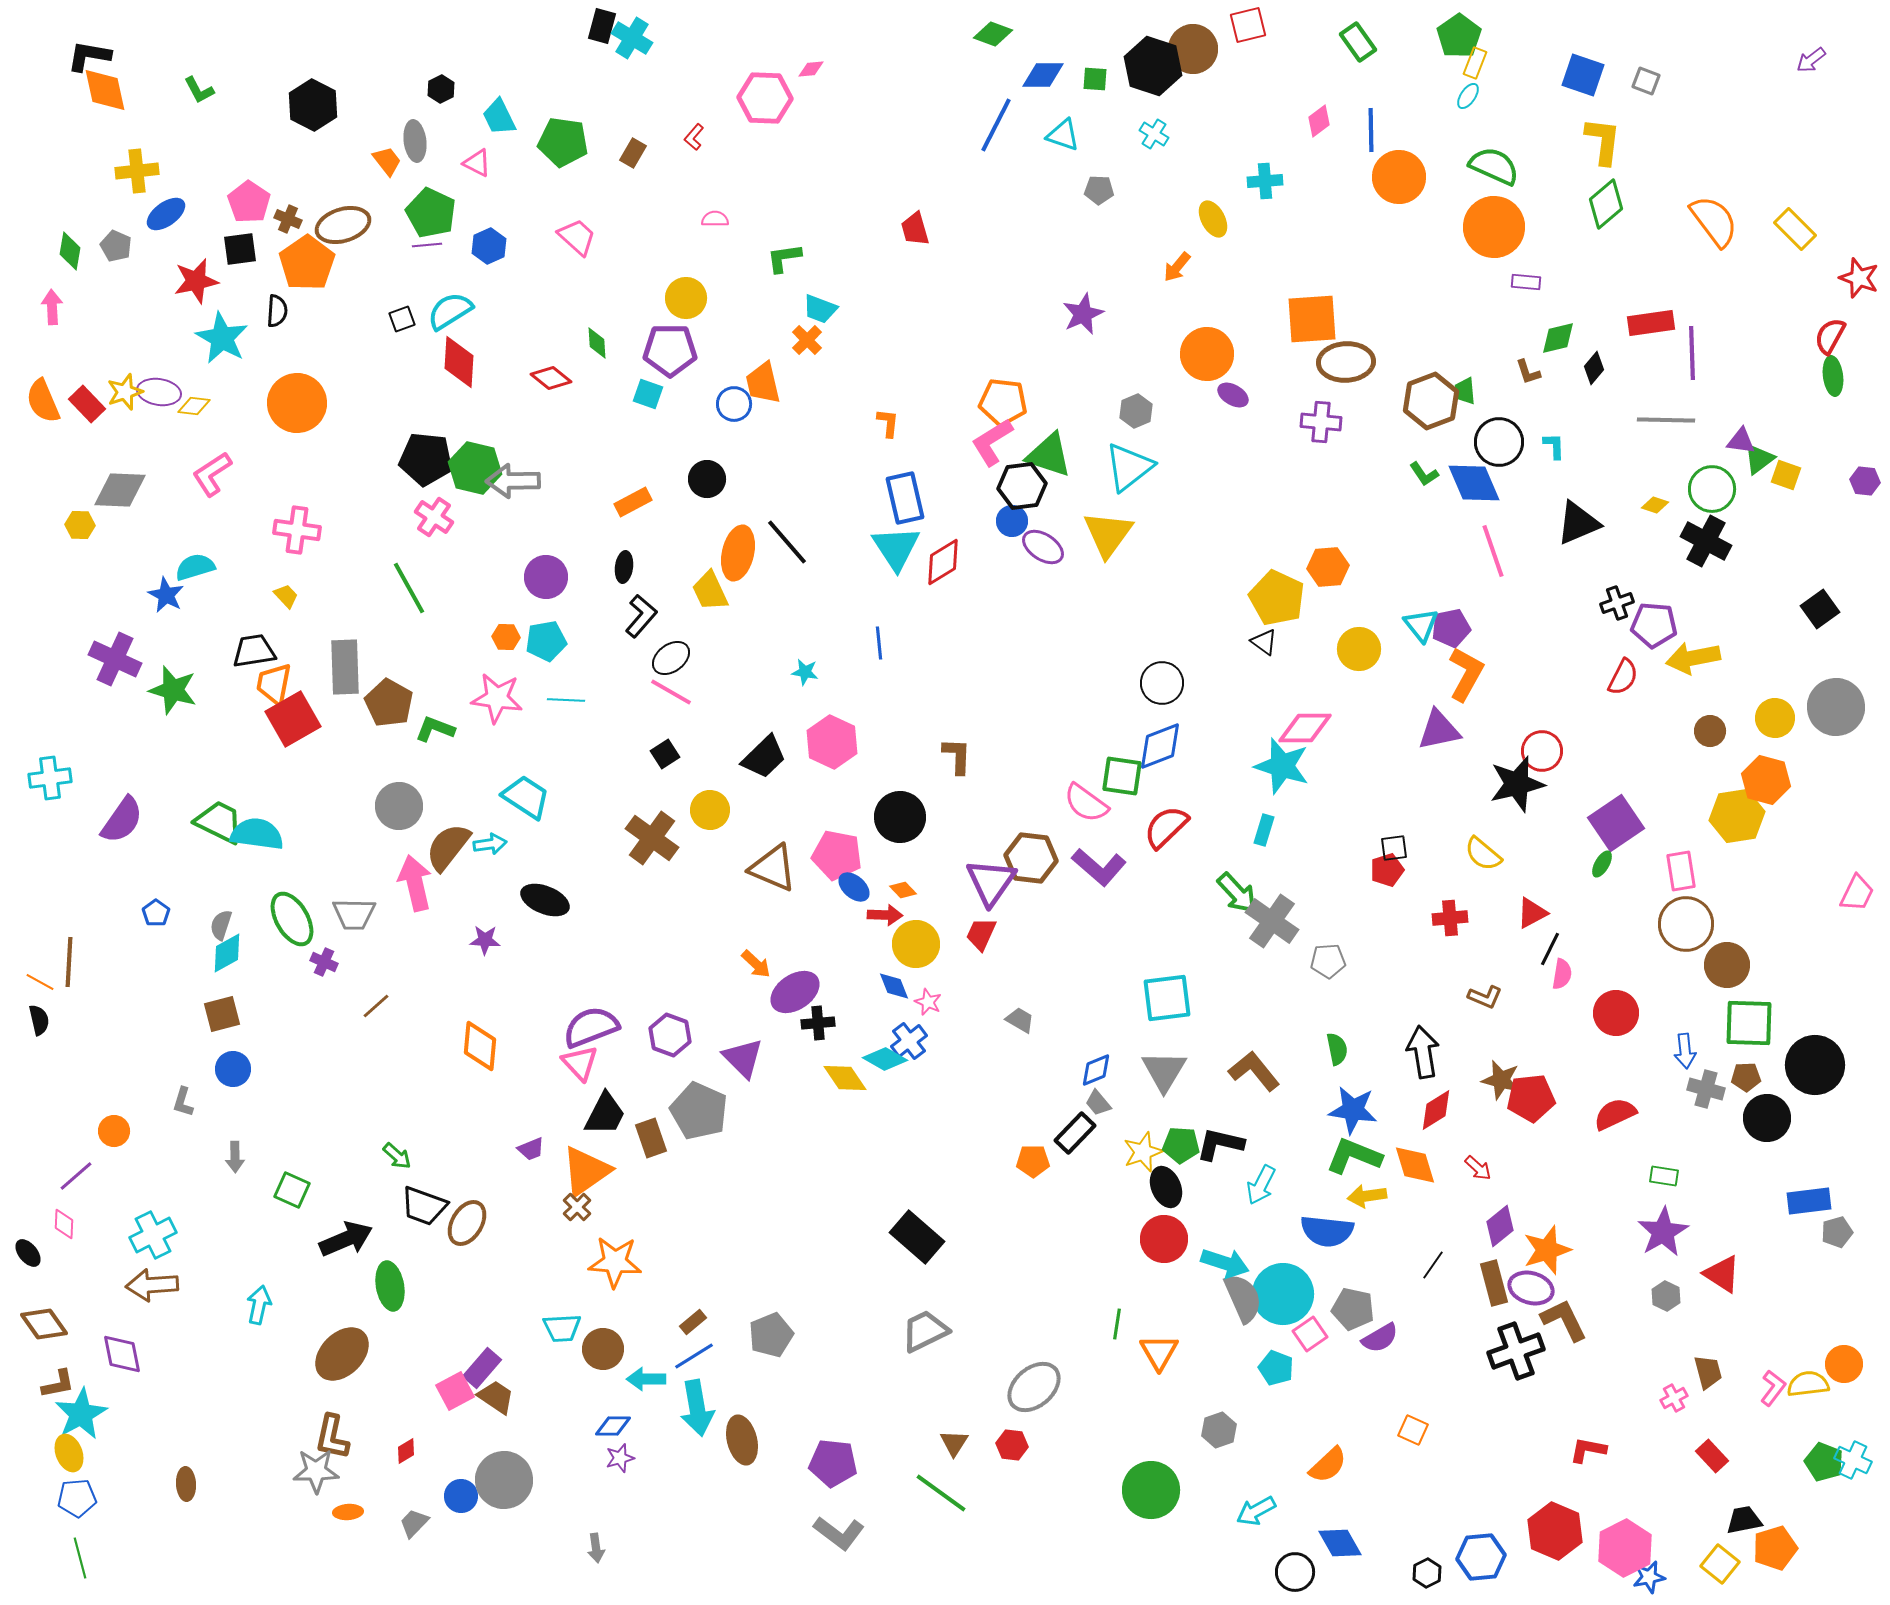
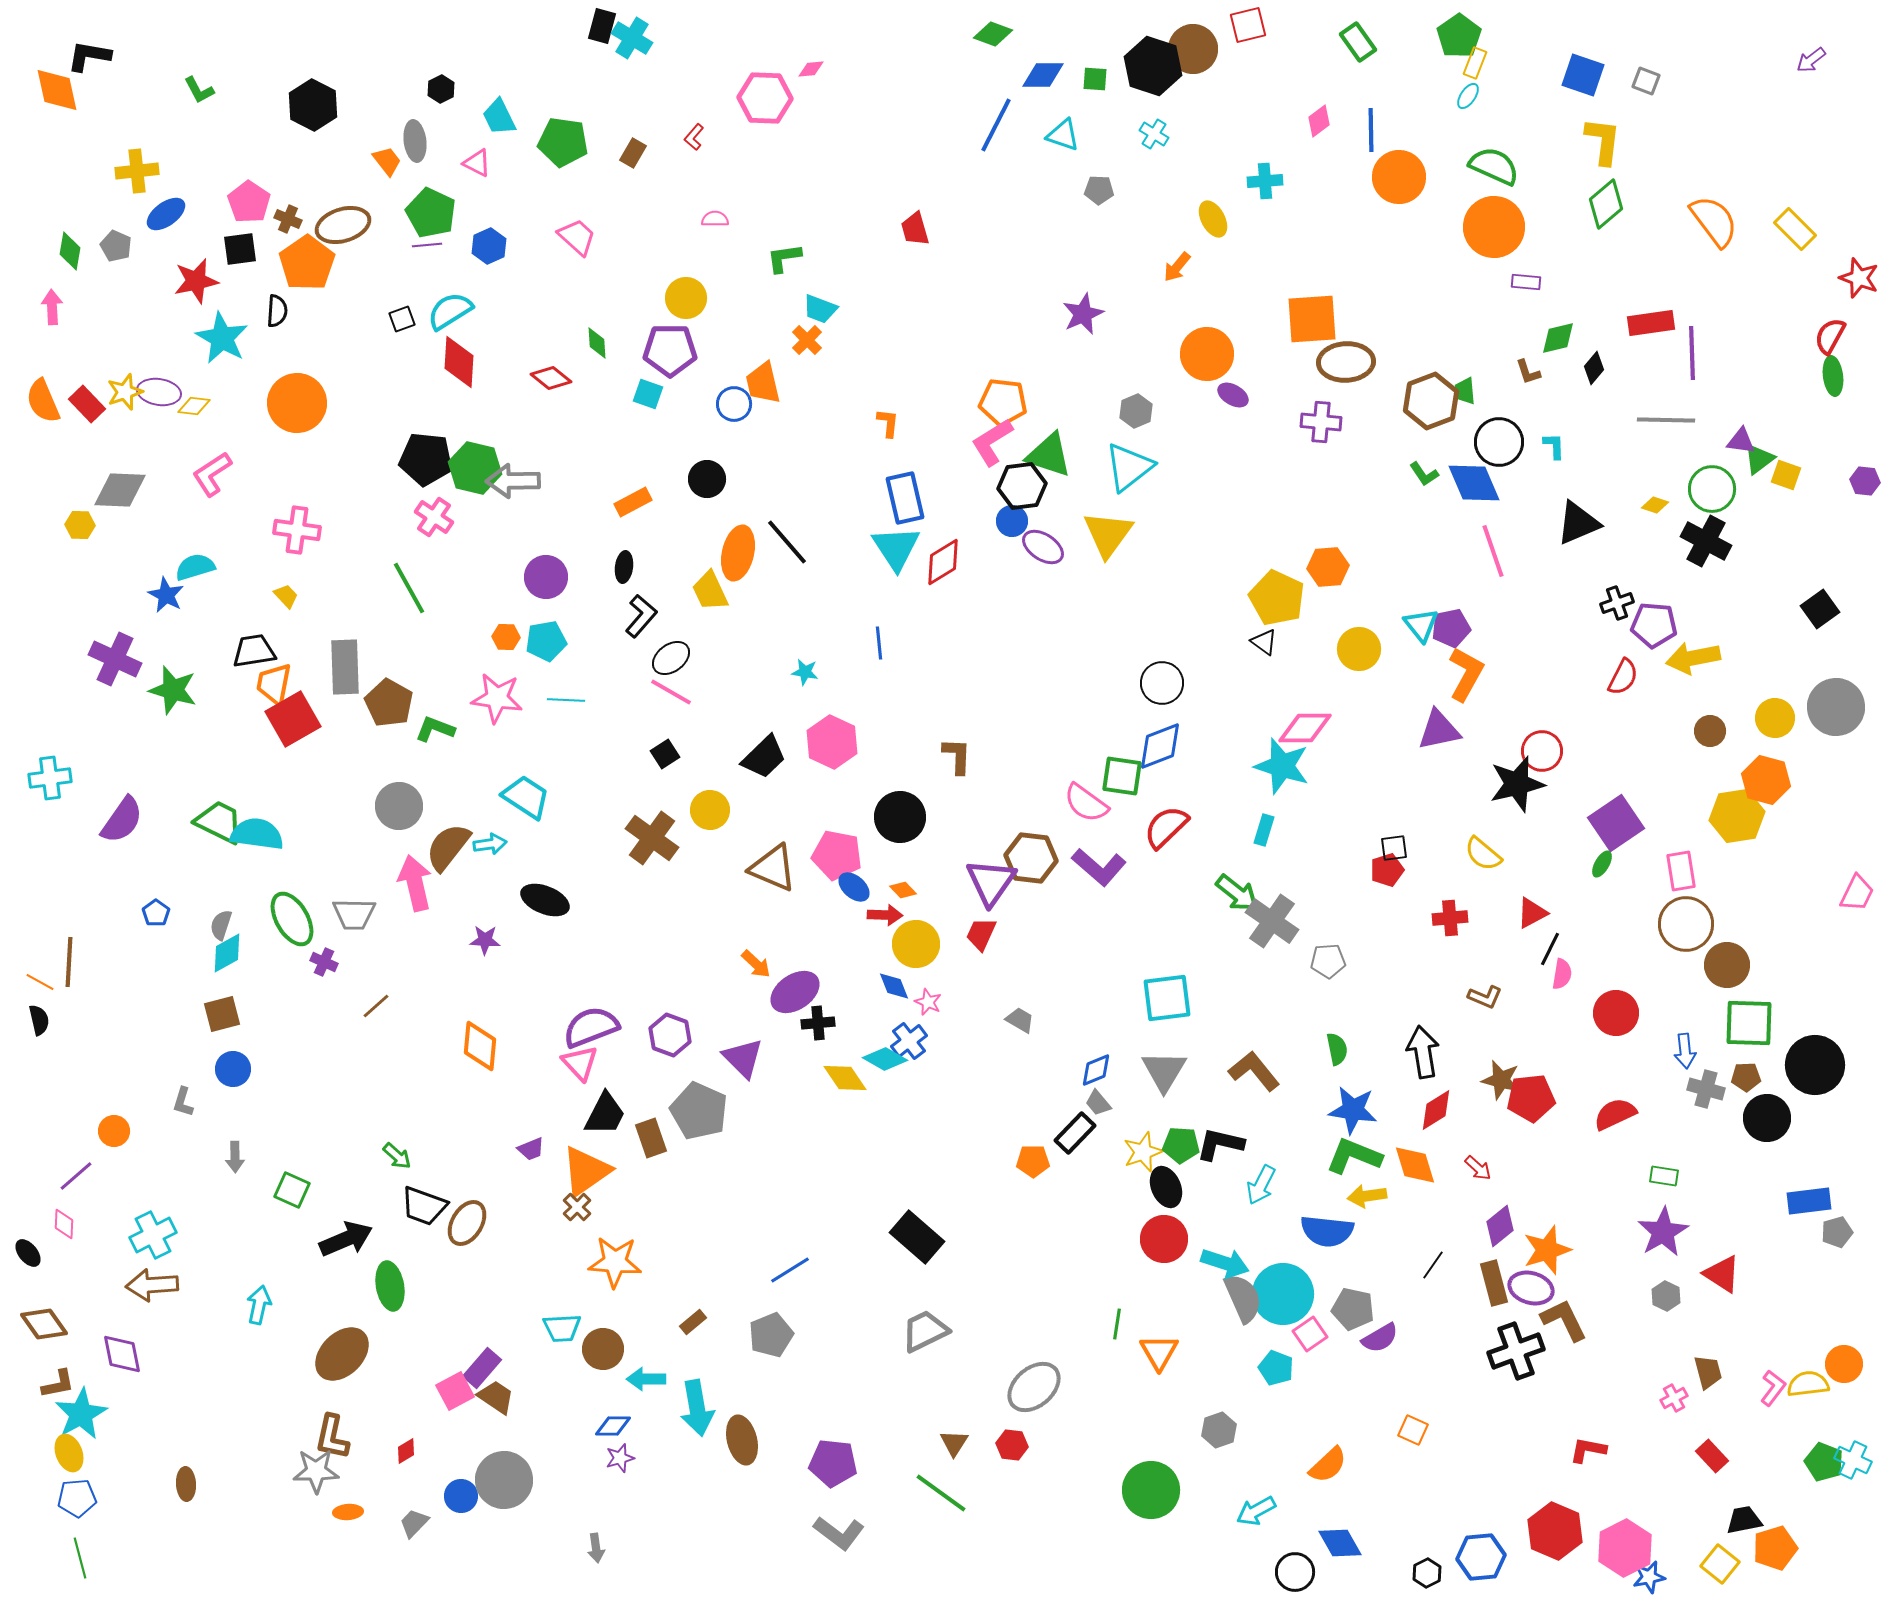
orange diamond at (105, 90): moved 48 px left
green arrow at (1237, 893): rotated 9 degrees counterclockwise
blue line at (694, 1356): moved 96 px right, 86 px up
